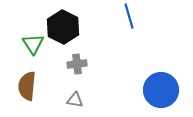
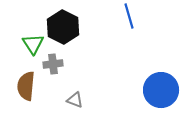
gray cross: moved 24 px left
brown semicircle: moved 1 px left
gray triangle: rotated 12 degrees clockwise
